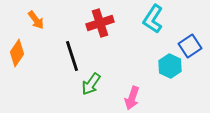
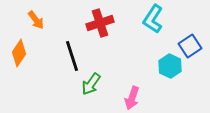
orange diamond: moved 2 px right
